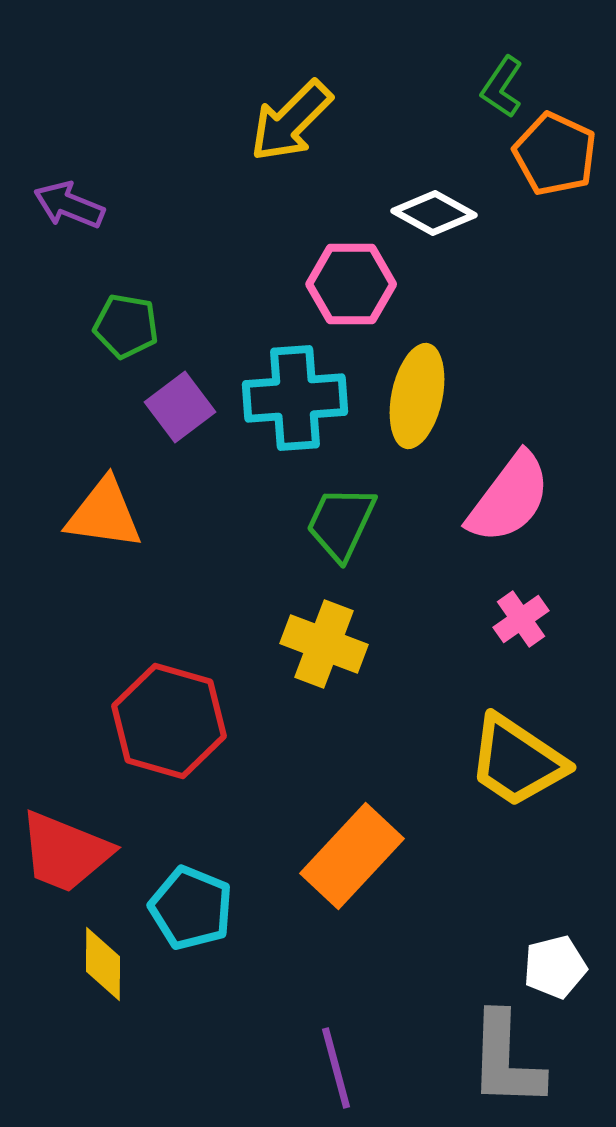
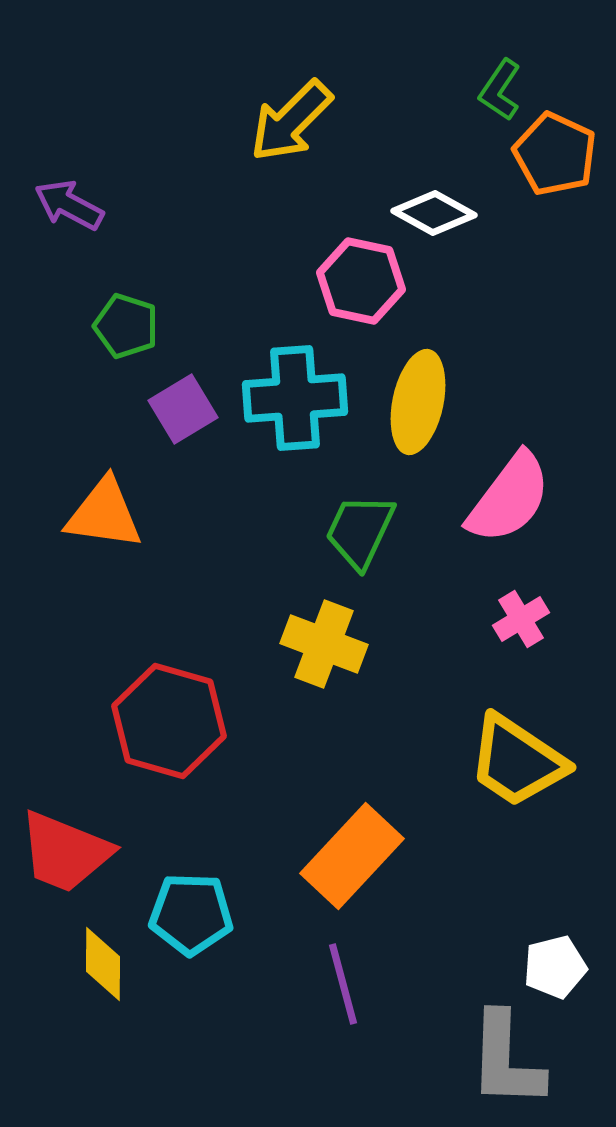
green L-shape: moved 2 px left, 3 px down
purple arrow: rotated 6 degrees clockwise
pink hexagon: moved 10 px right, 3 px up; rotated 12 degrees clockwise
green pentagon: rotated 8 degrees clockwise
yellow ellipse: moved 1 px right, 6 px down
purple square: moved 3 px right, 2 px down; rotated 6 degrees clockwise
green trapezoid: moved 19 px right, 8 px down
pink cross: rotated 4 degrees clockwise
cyan pentagon: moved 6 px down; rotated 20 degrees counterclockwise
purple line: moved 7 px right, 84 px up
